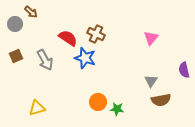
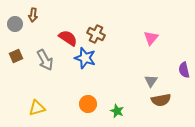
brown arrow: moved 2 px right, 3 px down; rotated 56 degrees clockwise
orange circle: moved 10 px left, 2 px down
green star: moved 2 px down; rotated 16 degrees clockwise
